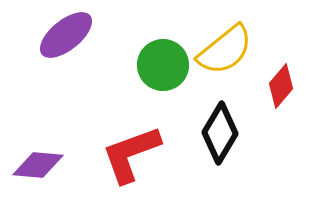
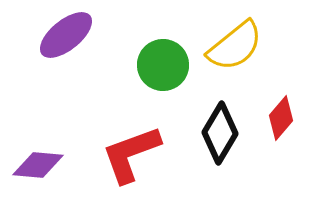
yellow semicircle: moved 10 px right, 4 px up
red diamond: moved 32 px down
